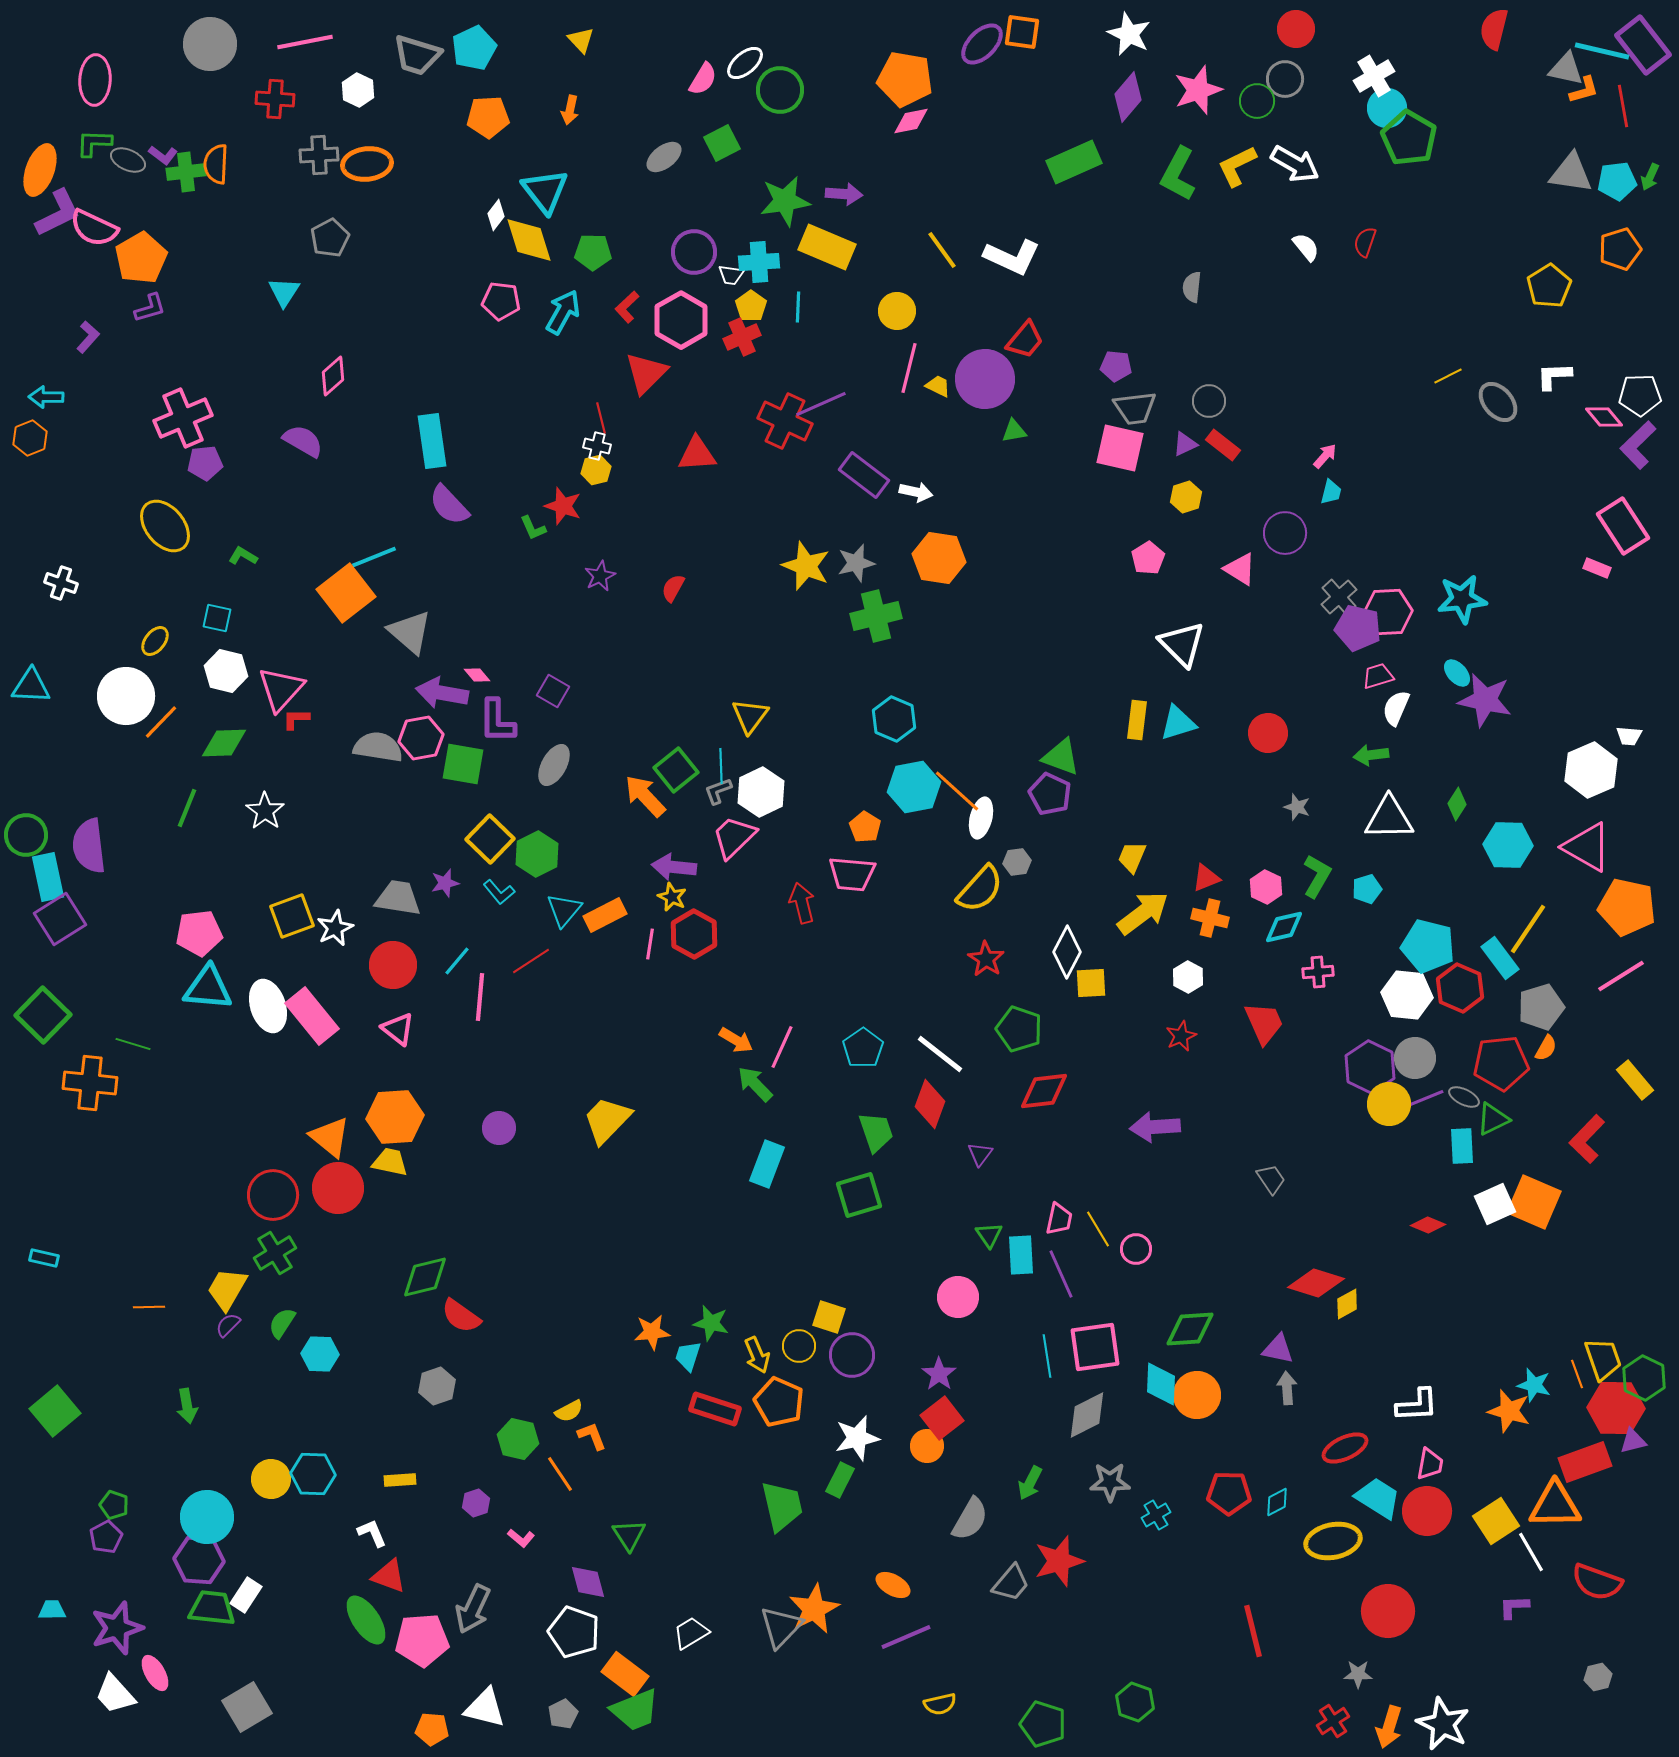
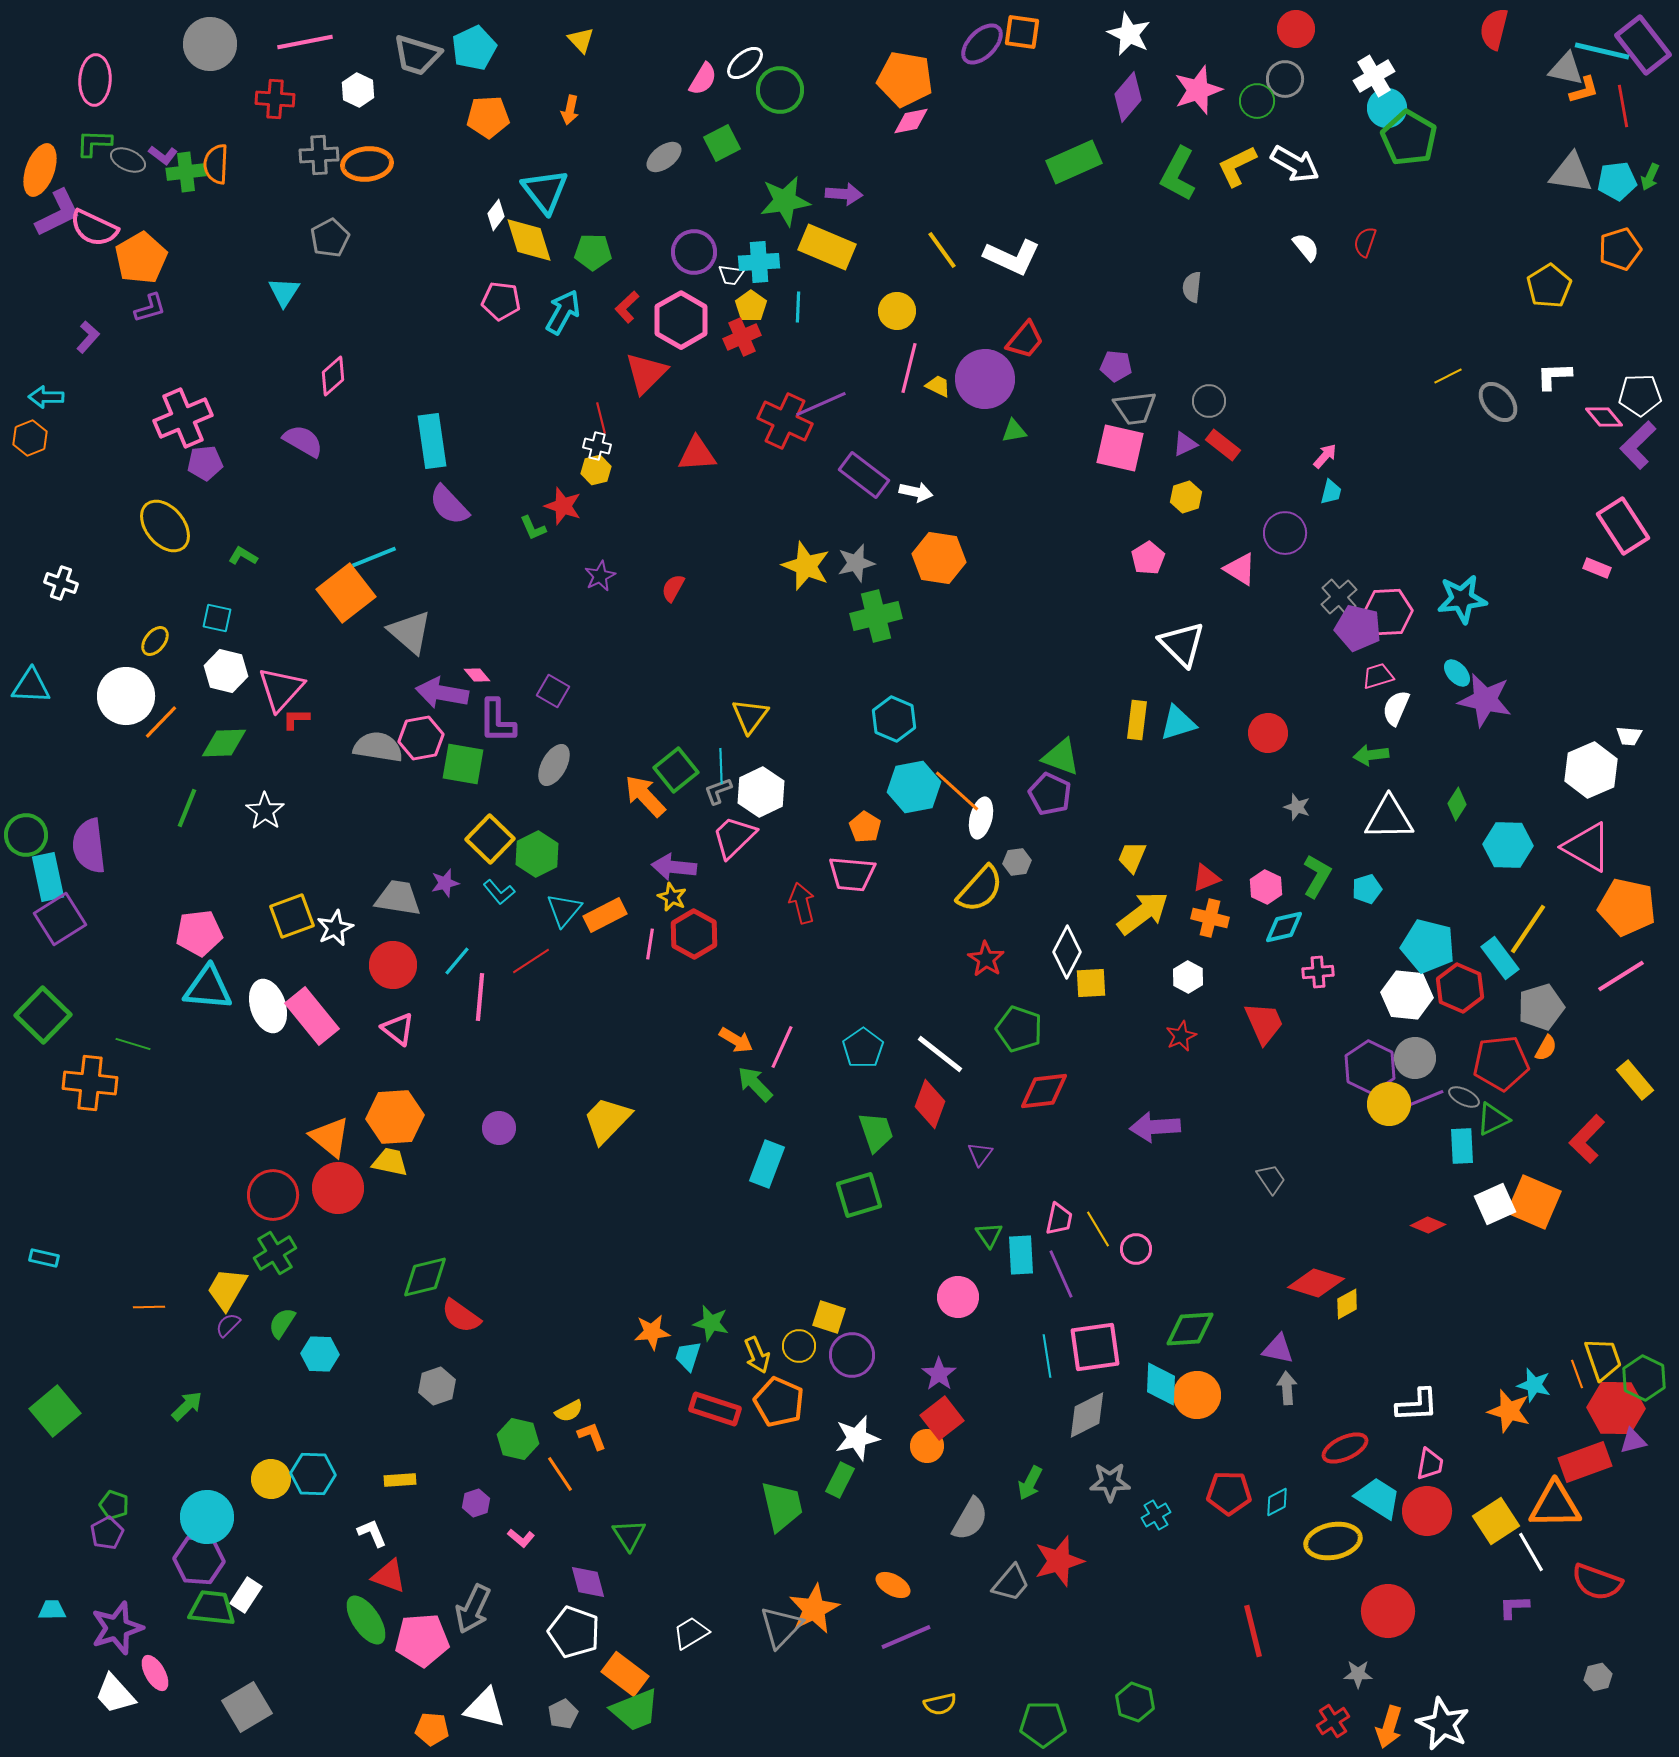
green arrow at (187, 1406): rotated 124 degrees counterclockwise
purple pentagon at (106, 1537): moved 1 px right, 4 px up
green pentagon at (1043, 1724): rotated 18 degrees counterclockwise
